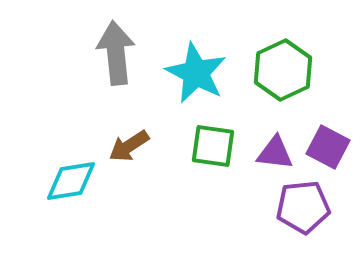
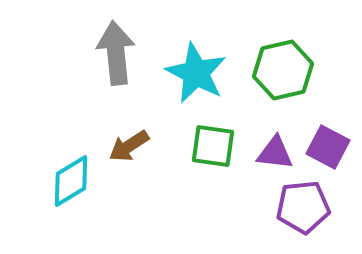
green hexagon: rotated 12 degrees clockwise
cyan diamond: rotated 22 degrees counterclockwise
